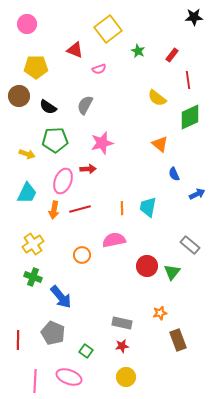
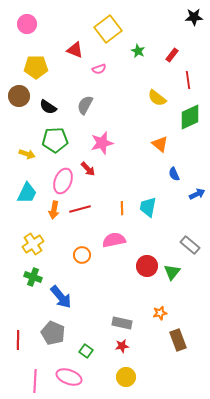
red arrow at (88, 169): rotated 49 degrees clockwise
